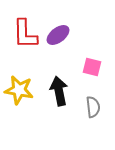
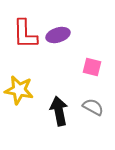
purple ellipse: rotated 20 degrees clockwise
black arrow: moved 20 px down
gray semicircle: rotated 55 degrees counterclockwise
